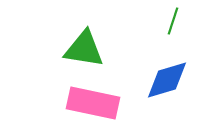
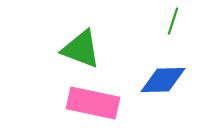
green triangle: moved 3 px left; rotated 12 degrees clockwise
blue diamond: moved 4 px left; rotated 15 degrees clockwise
